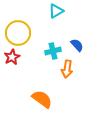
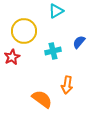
yellow circle: moved 6 px right, 2 px up
blue semicircle: moved 2 px right, 3 px up; rotated 96 degrees counterclockwise
orange arrow: moved 16 px down
